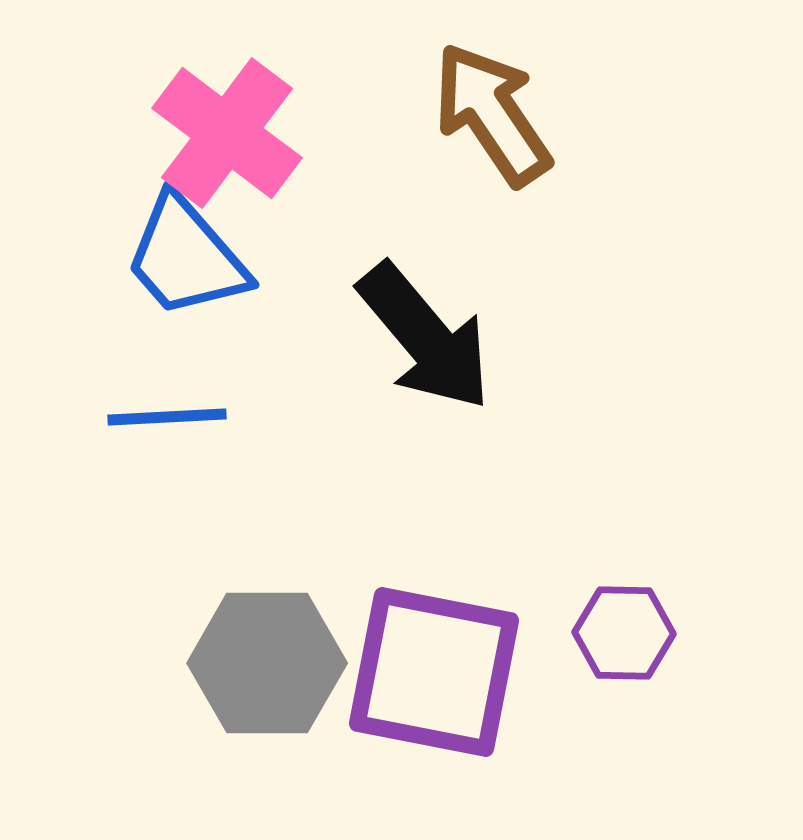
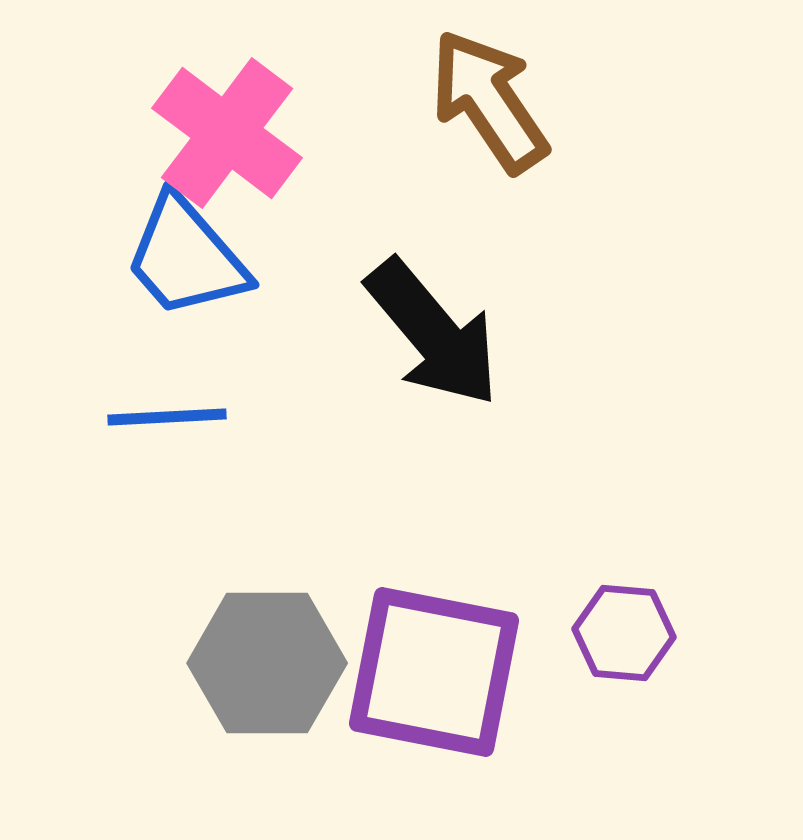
brown arrow: moved 3 px left, 13 px up
black arrow: moved 8 px right, 4 px up
purple hexagon: rotated 4 degrees clockwise
